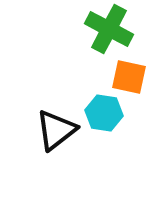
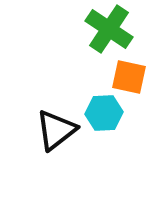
green cross: rotated 6 degrees clockwise
cyan hexagon: rotated 12 degrees counterclockwise
